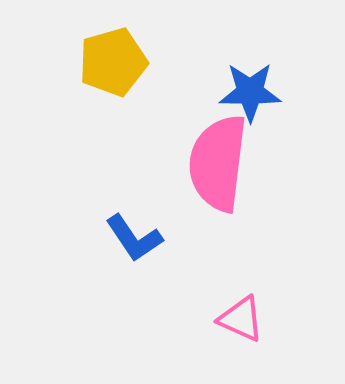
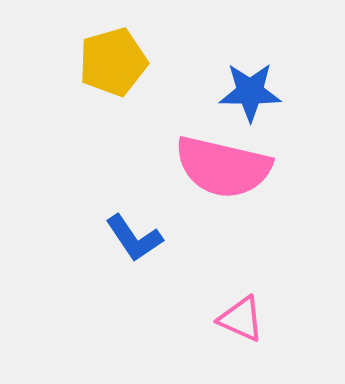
pink semicircle: moved 5 px right, 4 px down; rotated 84 degrees counterclockwise
